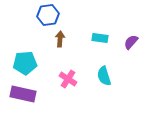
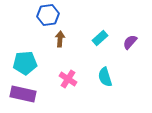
cyan rectangle: rotated 49 degrees counterclockwise
purple semicircle: moved 1 px left
cyan semicircle: moved 1 px right, 1 px down
